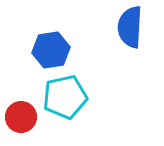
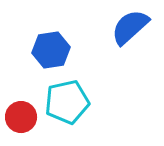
blue semicircle: rotated 45 degrees clockwise
cyan pentagon: moved 2 px right, 5 px down
